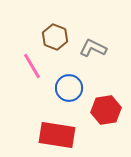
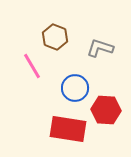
gray L-shape: moved 7 px right; rotated 8 degrees counterclockwise
blue circle: moved 6 px right
red hexagon: rotated 12 degrees clockwise
red rectangle: moved 11 px right, 6 px up
